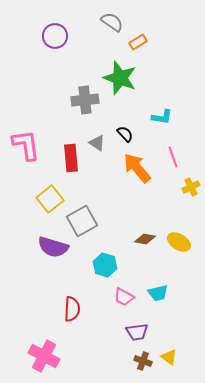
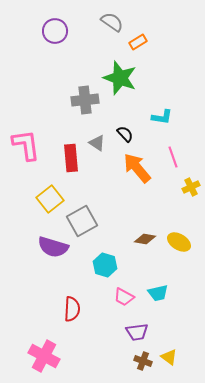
purple circle: moved 5 px up
